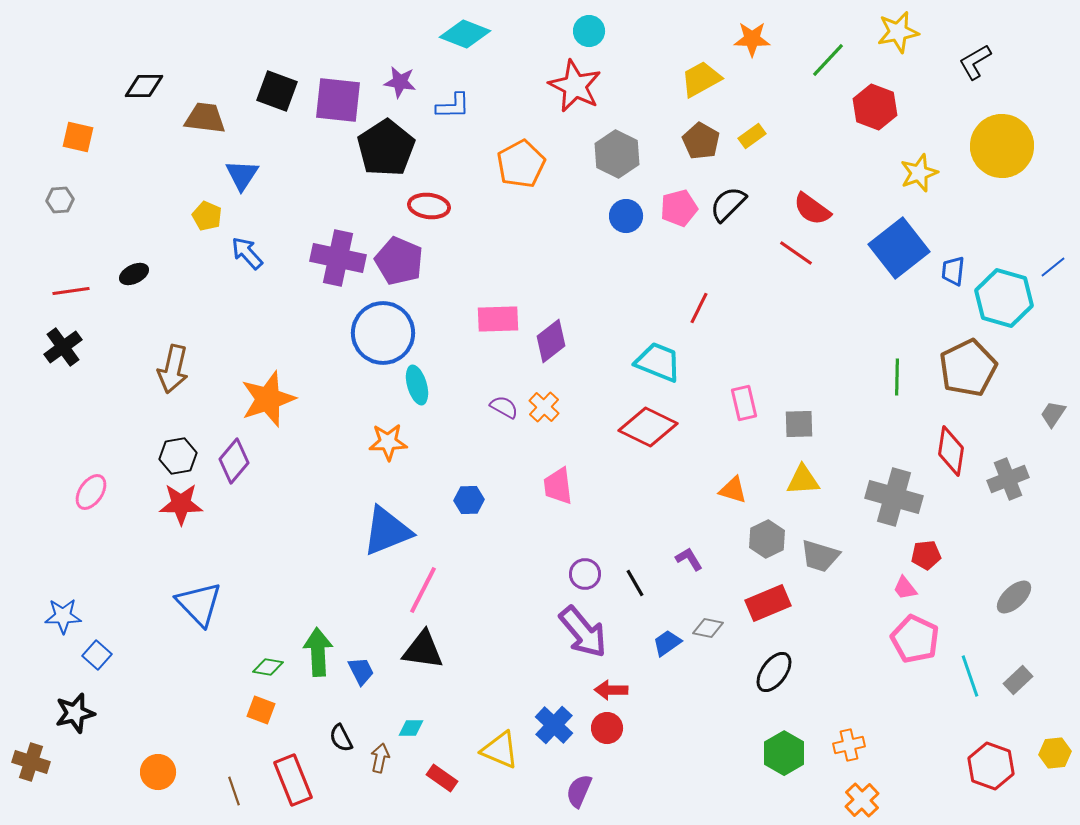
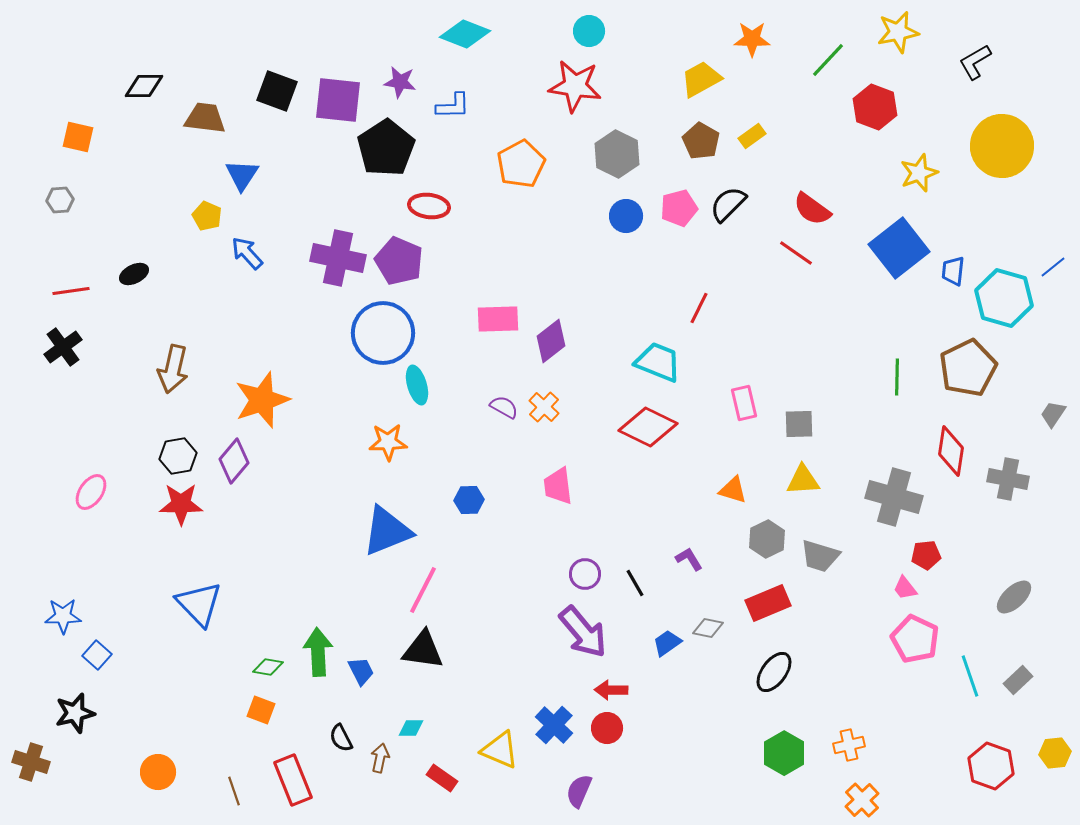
red star at (575, 86): rotated 18 degrees counterclockwise
orange star at (268, 399): moved 6 px left, 1 px down
gray cross at (1008, 479): rotated 33 degrees clockwise
